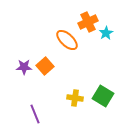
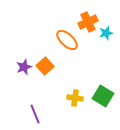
cyan star: rotated 16 degrees clockwise
purple star: rotated 21 degrees counterclockwise
